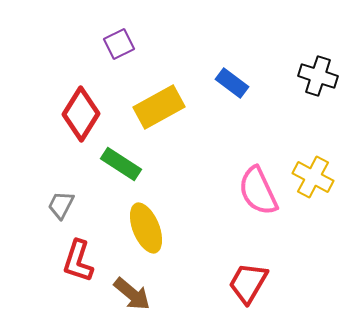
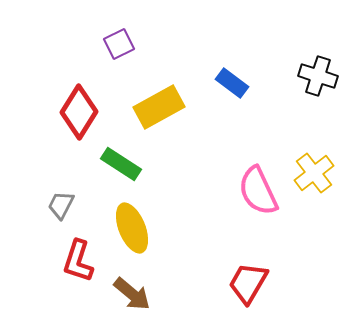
red diamond: moved 2 px left, 2 px up
yellow cross: moved 1 px right, 4 px up; rotated 24 degrees clockwise
yellow ellipse: moved 14 px left
